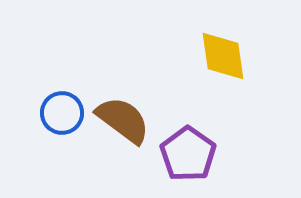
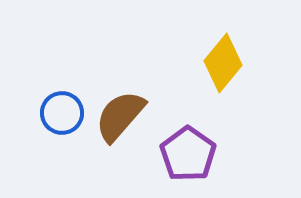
yellow diamond: moved 7 px down; rotated 48 degrees clockwise
brown semicircle: moved 3 px left, 4 px up; rotated 86 degrees counterclockwise
